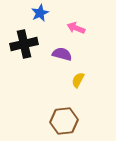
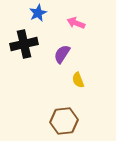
blue star: moved 2 px left
pink arrow: moved 5 px up
purple semicircle: rotated 72 degrees counterclockwise
yellow semicircle: rotated 49 degrees counterclockwise
